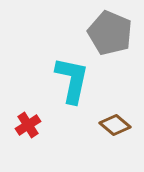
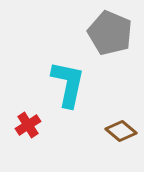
cyan L-shape: moved 4 px left, 4 px down
brown diamond: moved 6 px right, 6 px down
